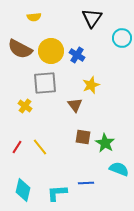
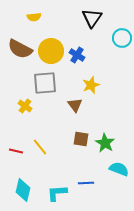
brown square: moved 2 px left, 2 px down
red line: moved 1 px left, 4 px down; rotated 72 degrees clockwise
